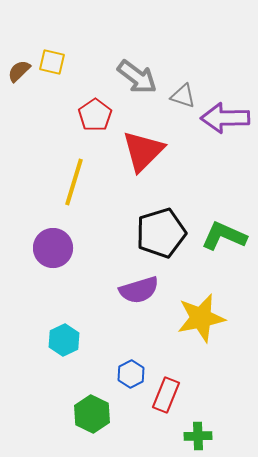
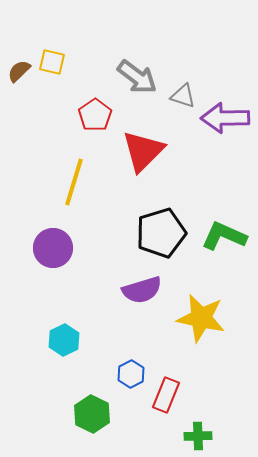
purple semicircle: moved 3 px right
yellow star: rotated 24 degrees clockwise
